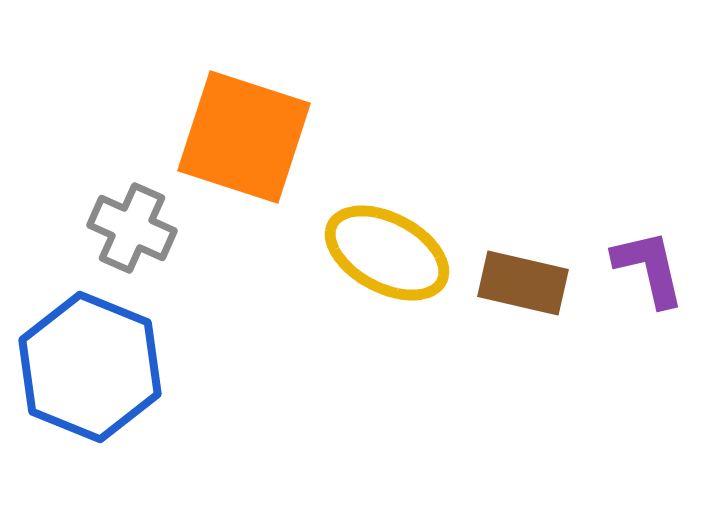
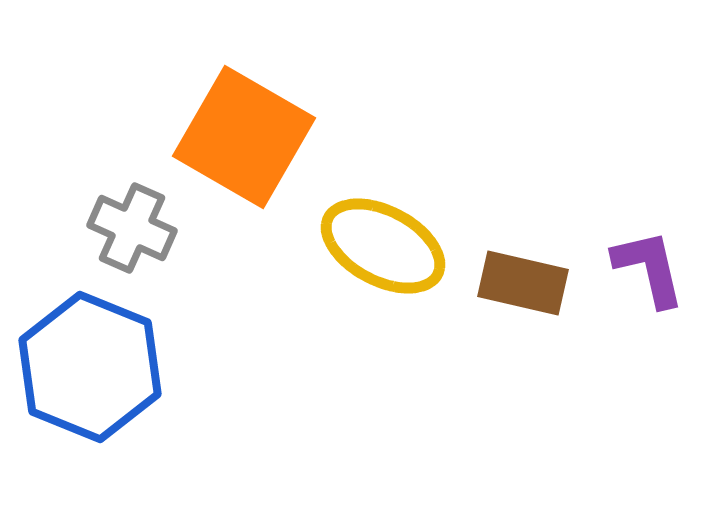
orange square: rotated 12 degrees clockwise
yellow ellipse: moved 4 px left, 7 px up
